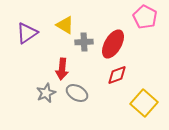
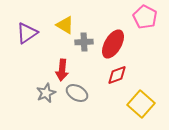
red arrow: moved 1 px down
yellow square: moved 3 px left, 1 px down
